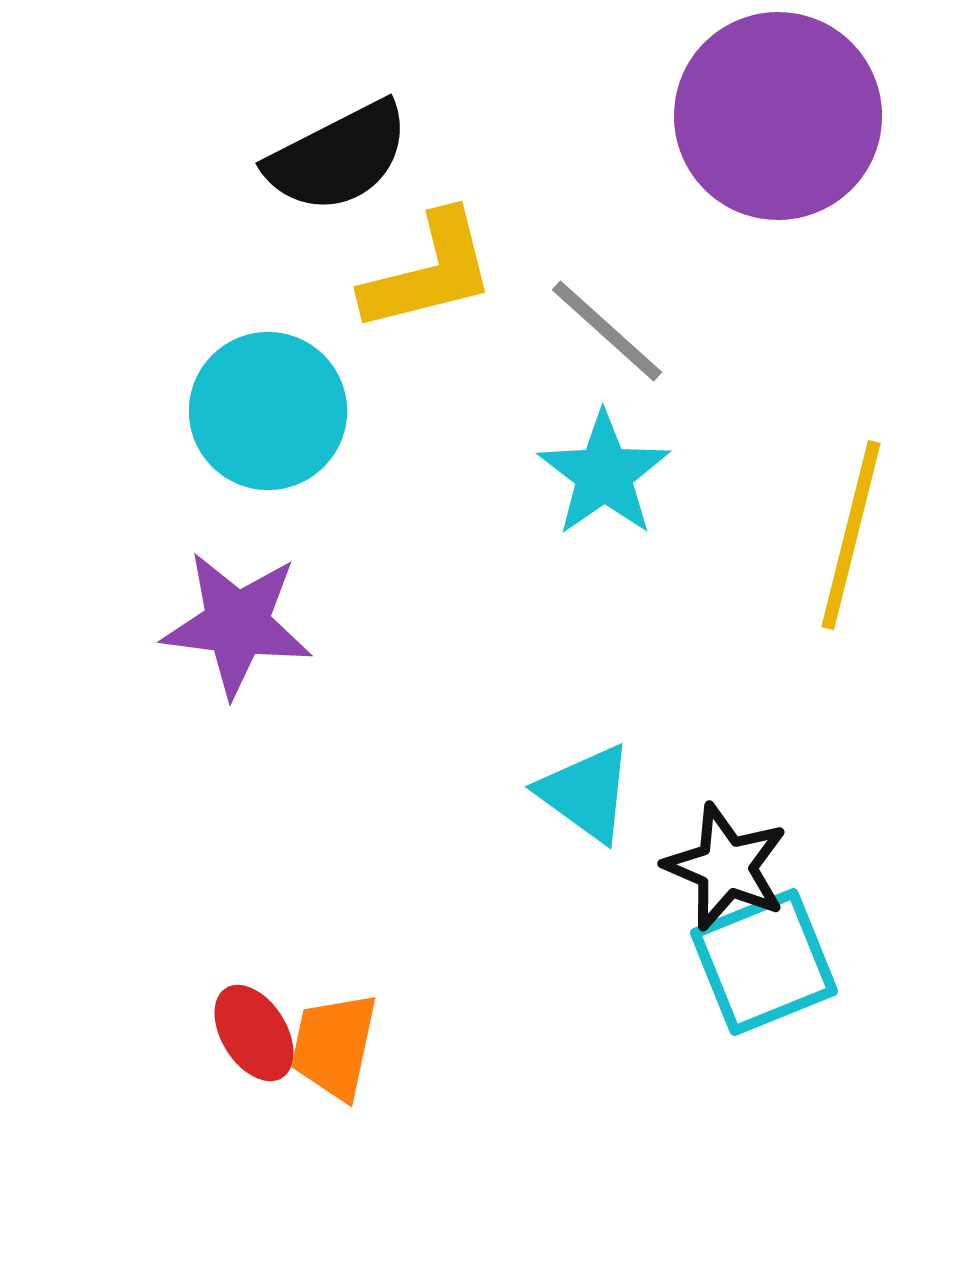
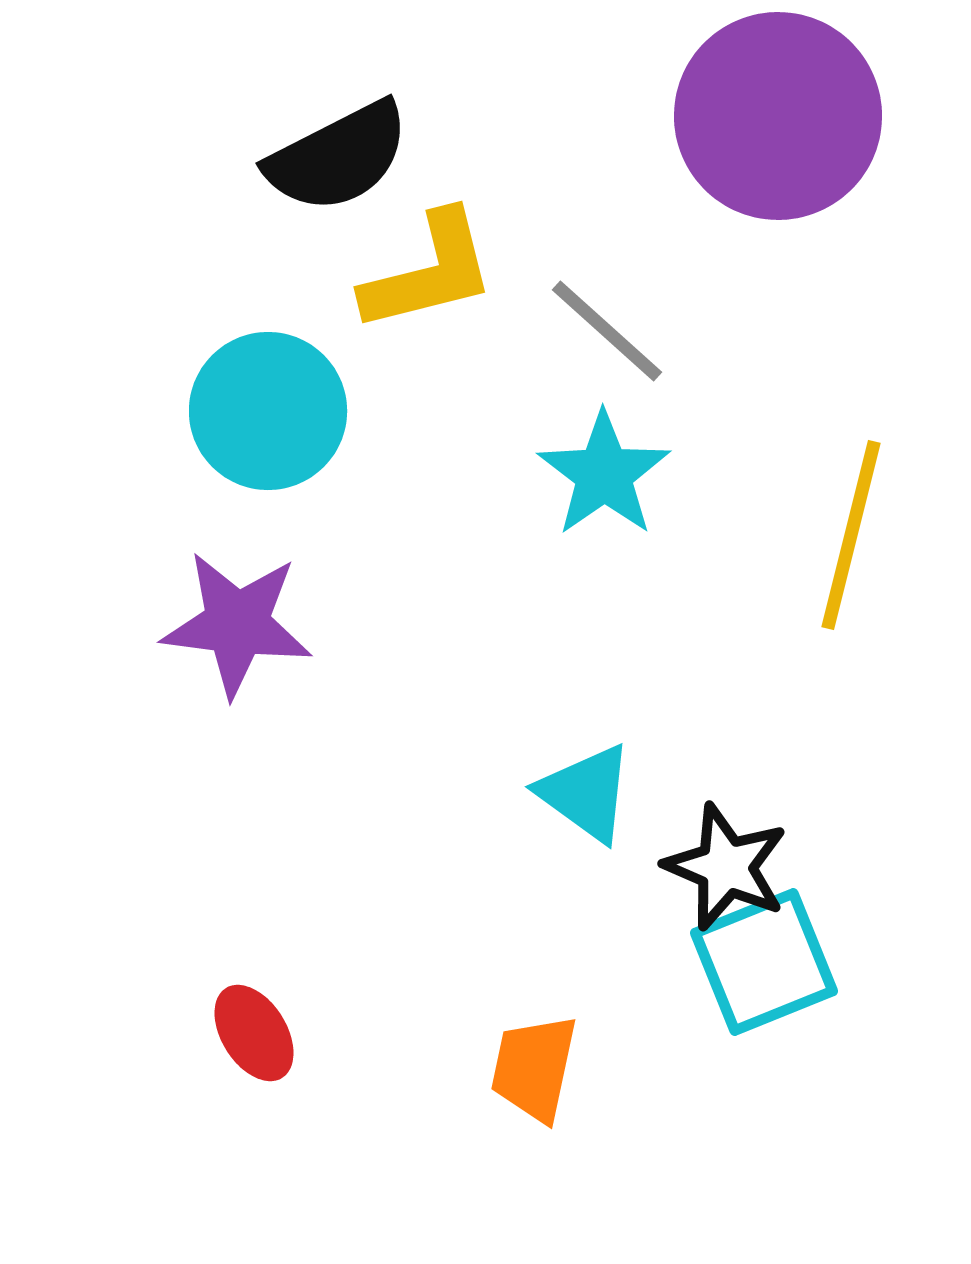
orange trapezoid: moved 200 px right, 22 px down
